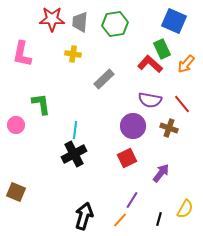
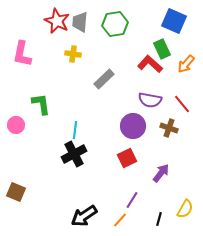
red star: moved 5 px right, 2 px down; rotated 25 degrees clockwise
black arrow: rotated 140 degrees counterclockwise
